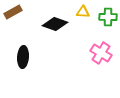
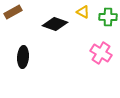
yellow triangle: rotated 24 degrees clockwise
